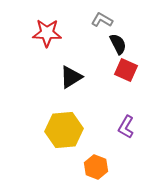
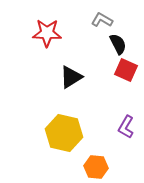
yellow hexagon: moved 3 px down; rotated 18 degrees clockwise
orange hexagon: rotated 15 degrees counterclockwise
